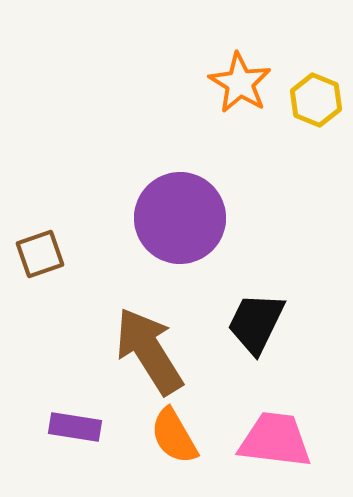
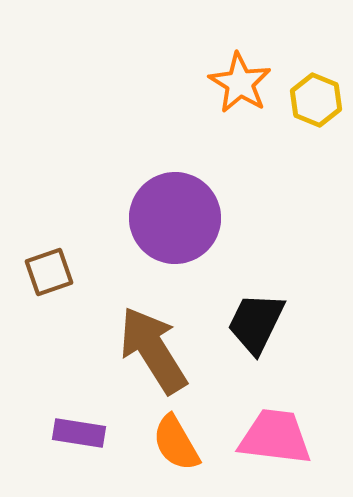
purple circle: moved 5 px left
brown square: moved 9 px right, 18 px down
brown arrow: moved 4 px right, 1 px up
purple rectangle: moved 4 px right, 6 px down
orange semicircle: moved 2 px right, 7 px down
pink trapezoid: moved 3 px up
